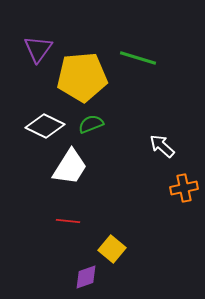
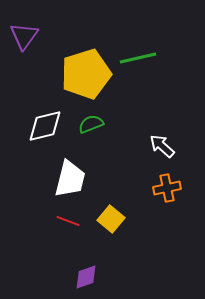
purple triangle: moved 14 px left, 13 px up
green line: rotated 30 degrees counterclockwise
yellow pentagon: moved 4 px right, 3 px up; rotated 12 degrees counterclockwise
white diamond: rotated 39 degrees counterclockwise
white trapezoid: moved 12 px down; rotated 18 degrees counterclockwise
orange cross: moved 17 px left
red line: rotated 15 degrees clockwise
yellow square: moved 1 px left, 30 px up
